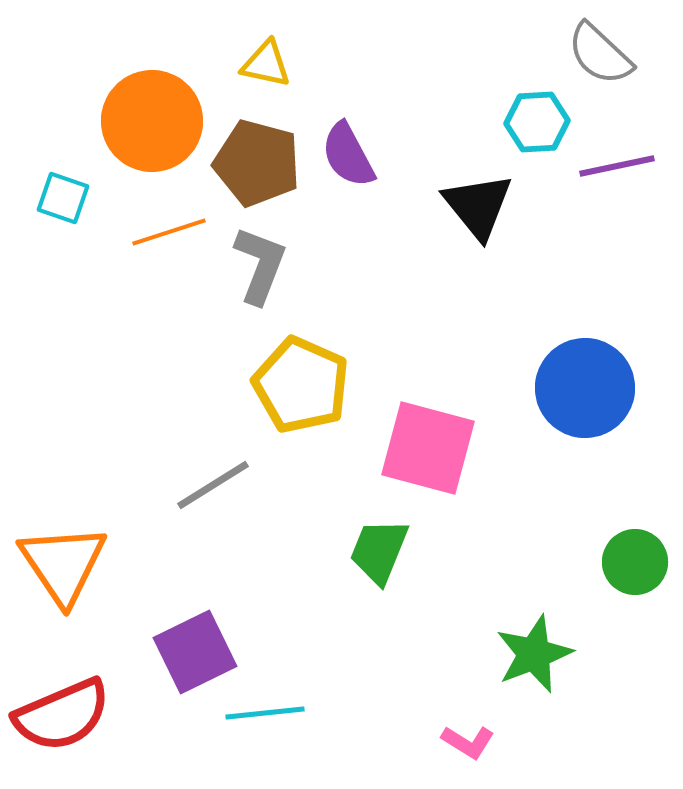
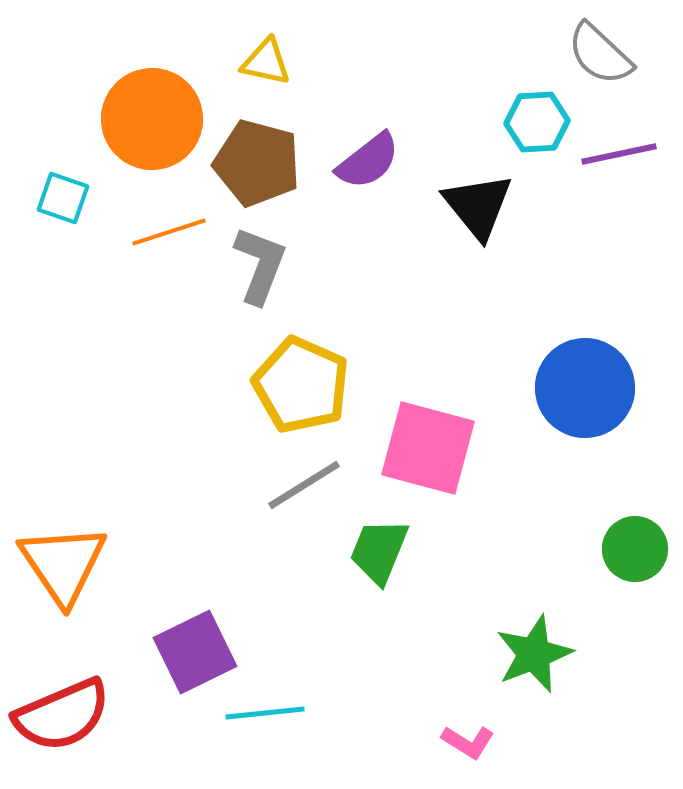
yellow triangle: moved 2 px up
orange circle: moved 2 px up
purple semicircle: moved 20 px right, 6 px down; rotated 100 degrees counterclockwise
purple line: moved 2 px right, 12 px up
gray line: moved 91 px right
green circle: moved 13 px up
